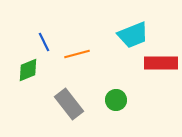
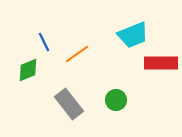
orange line: rotated 20 degrees counterclockwise
